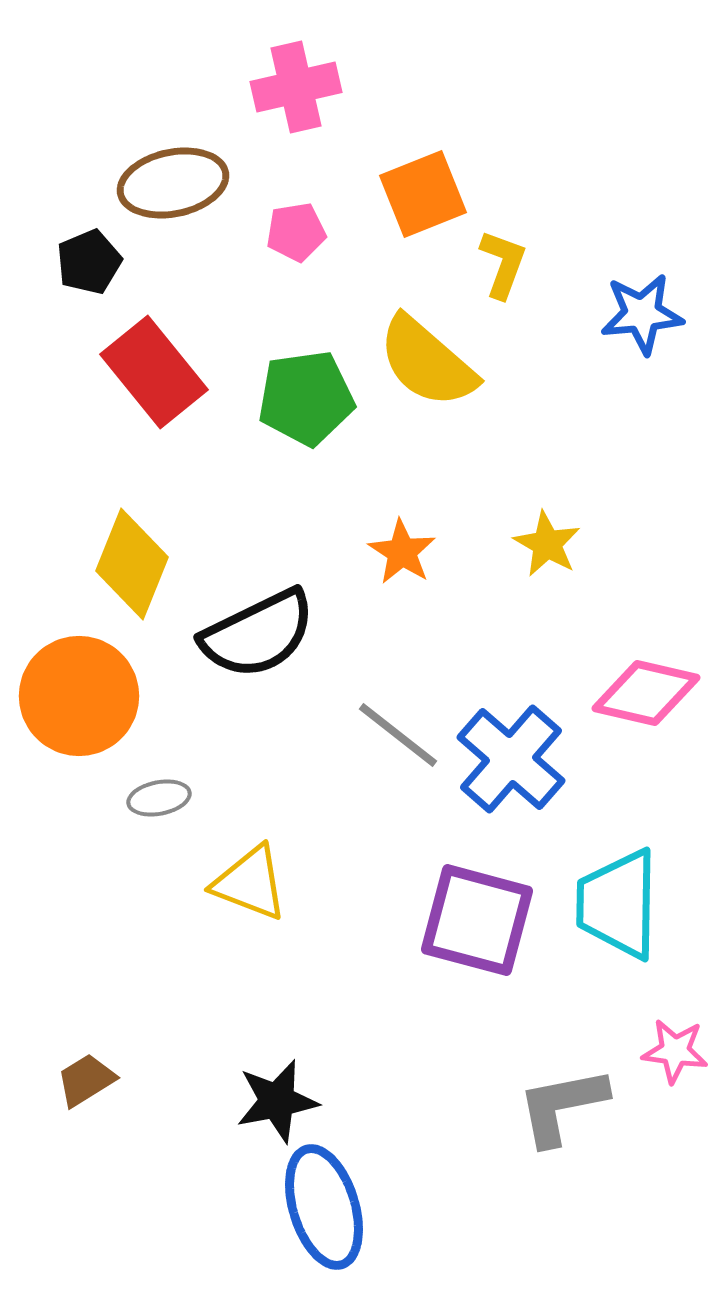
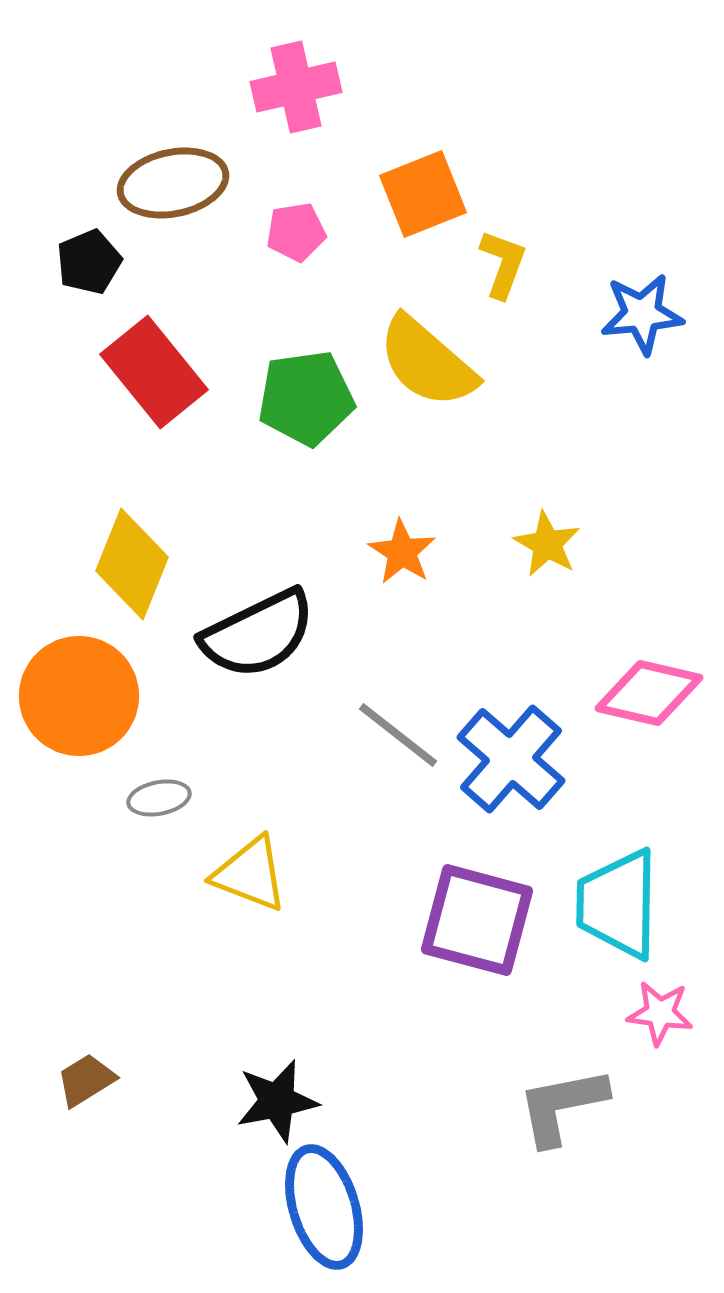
pink diamond: moved 3 px right
yellow triangle: moved 9 px up
pink star: moved 15 px left, 38 px up
